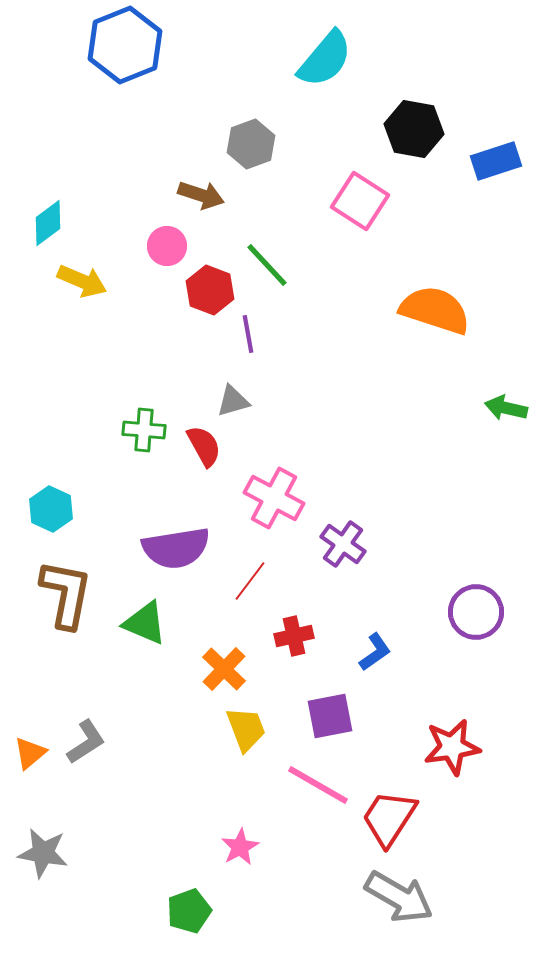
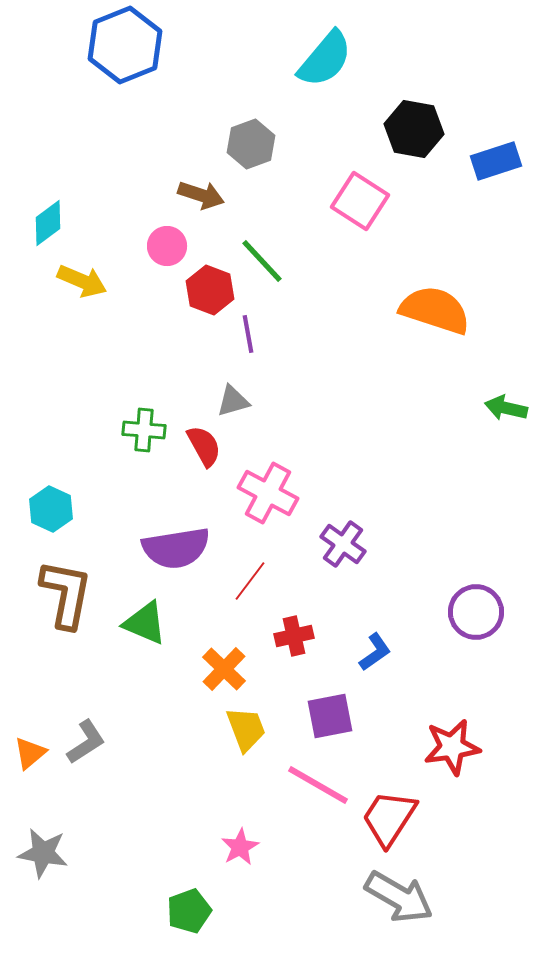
green line: moved 5 px left, 4 px up
pink cross: moved 6 px left, 5 px up
